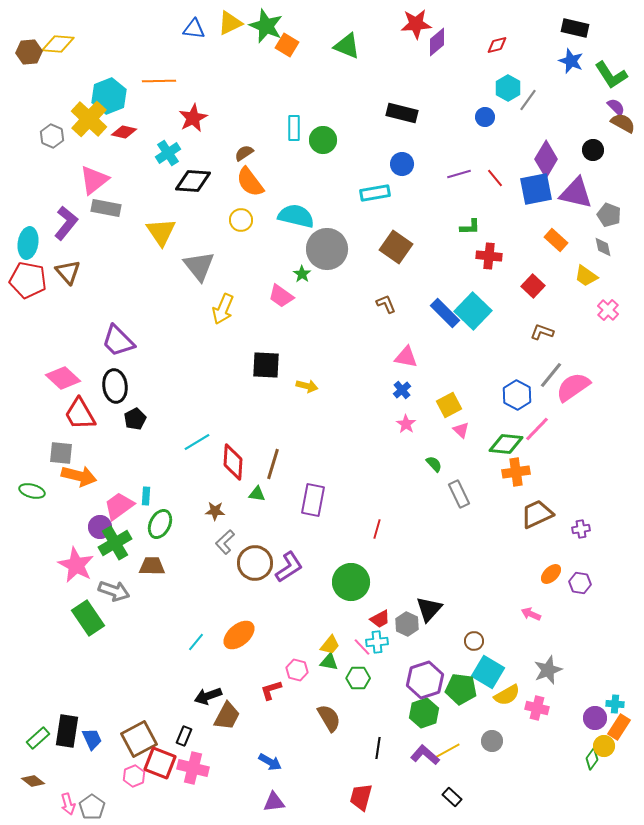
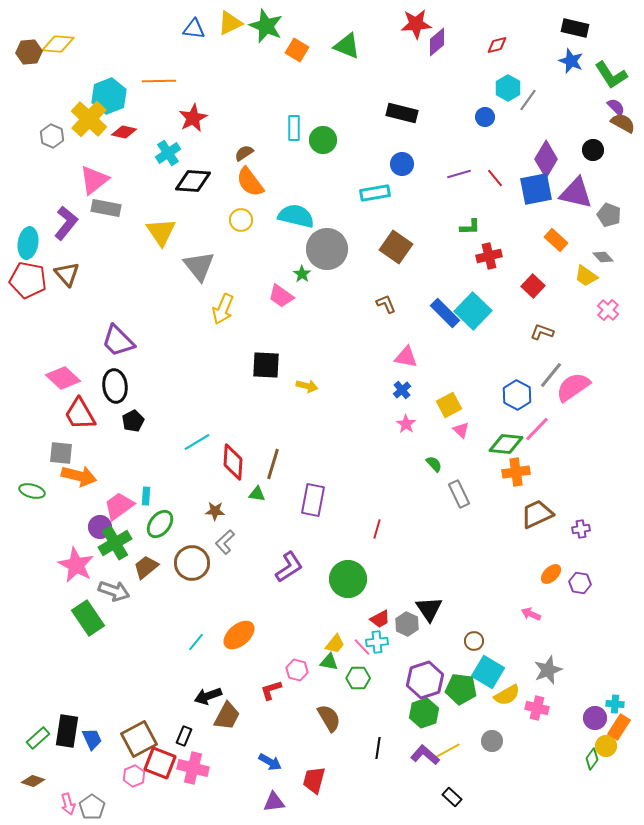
orange square at (287, 45): moved 10 px right, 5 px down
gray diamond at (603, 247): moved 10 px down; rotated 30 degrees counterclockwise
red cross at (489, 256): rotated 20 degrees counterclockwise
brown triangle at (68, 272): moved 1 px left, 2 px down
black pentagon at (135, 419): moved 2 px left, 2 px down
green ellipse at (160, 524): rotated 12 degrees clockwise
brown circle at (255, 563): moved 63 px left
brown trapezoid at (152, 566): moved 6 px left, 1 px down; rotated 40 degrees counterclockwise
green circle at (351, 582): moved 3 px left, 3 px up
black triangle at (429, 609): rotated 16 degrees counterclockwise
yellow trapezoid at (330, 645): moved 5 px right, 1 px up
yellow circle at (604, 746): moved 2 px right
brown diamond at (33, 781): rotated 20 degrees counterclockwise
red trapezoid at (361, 797): moved 47 px left, 17 px up
